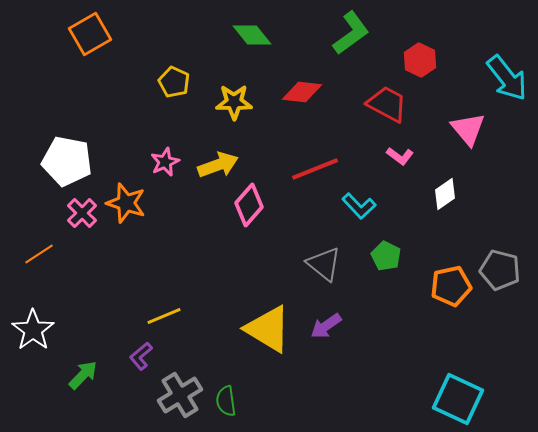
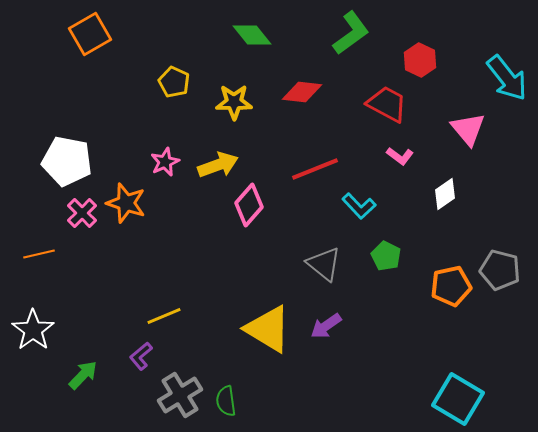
orange line: rotated 20 degrees clockwise
cyan square: rotated 6 degrees clockwise
